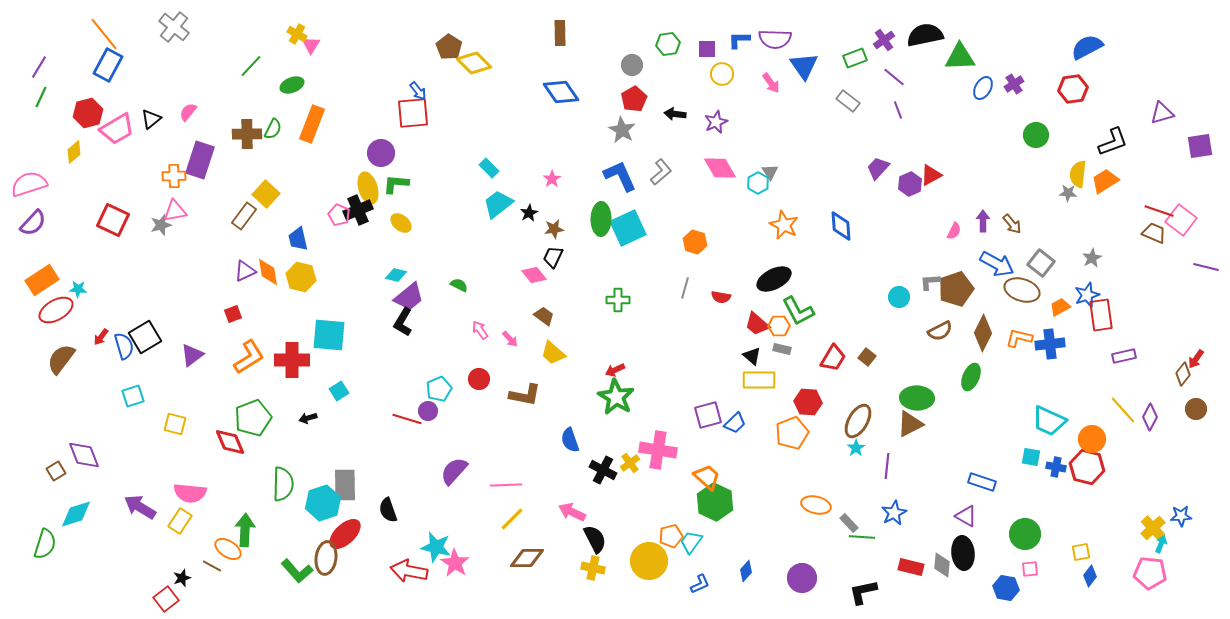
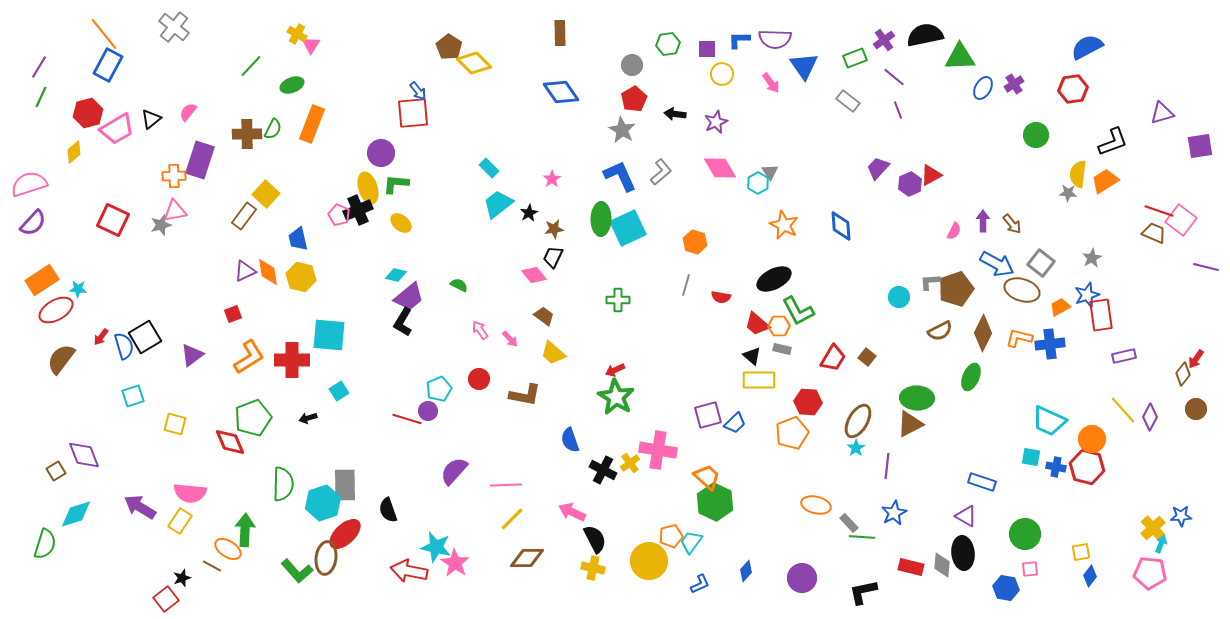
gray line at (685, 288): moved 1 px right, 3 px up
